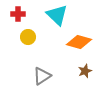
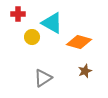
cyan triangle: moved 5 px left, 8 px down; rotated 15 degrees counterclockwise
yellow circle: moved 4 px right
gray triangle: moved 1 px right, 2 px down
